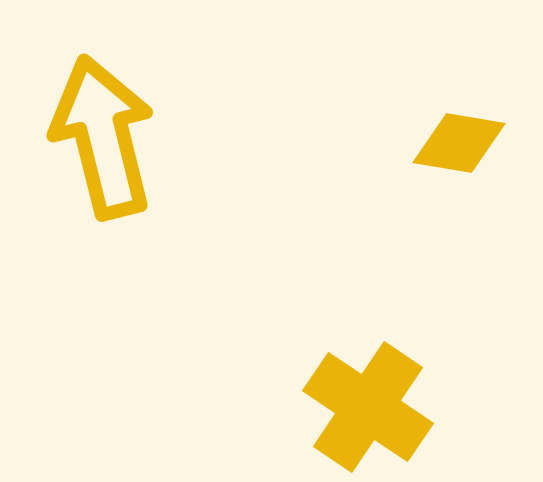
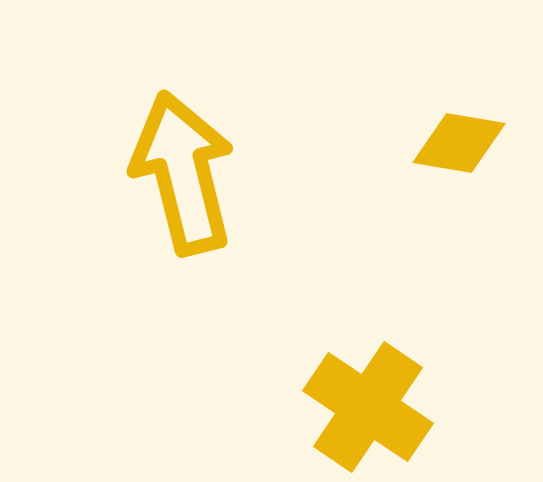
yellow arrow: moved 80 px right, 36 px down
